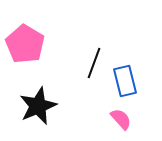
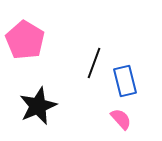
pink pentagon: moved 4 px up
